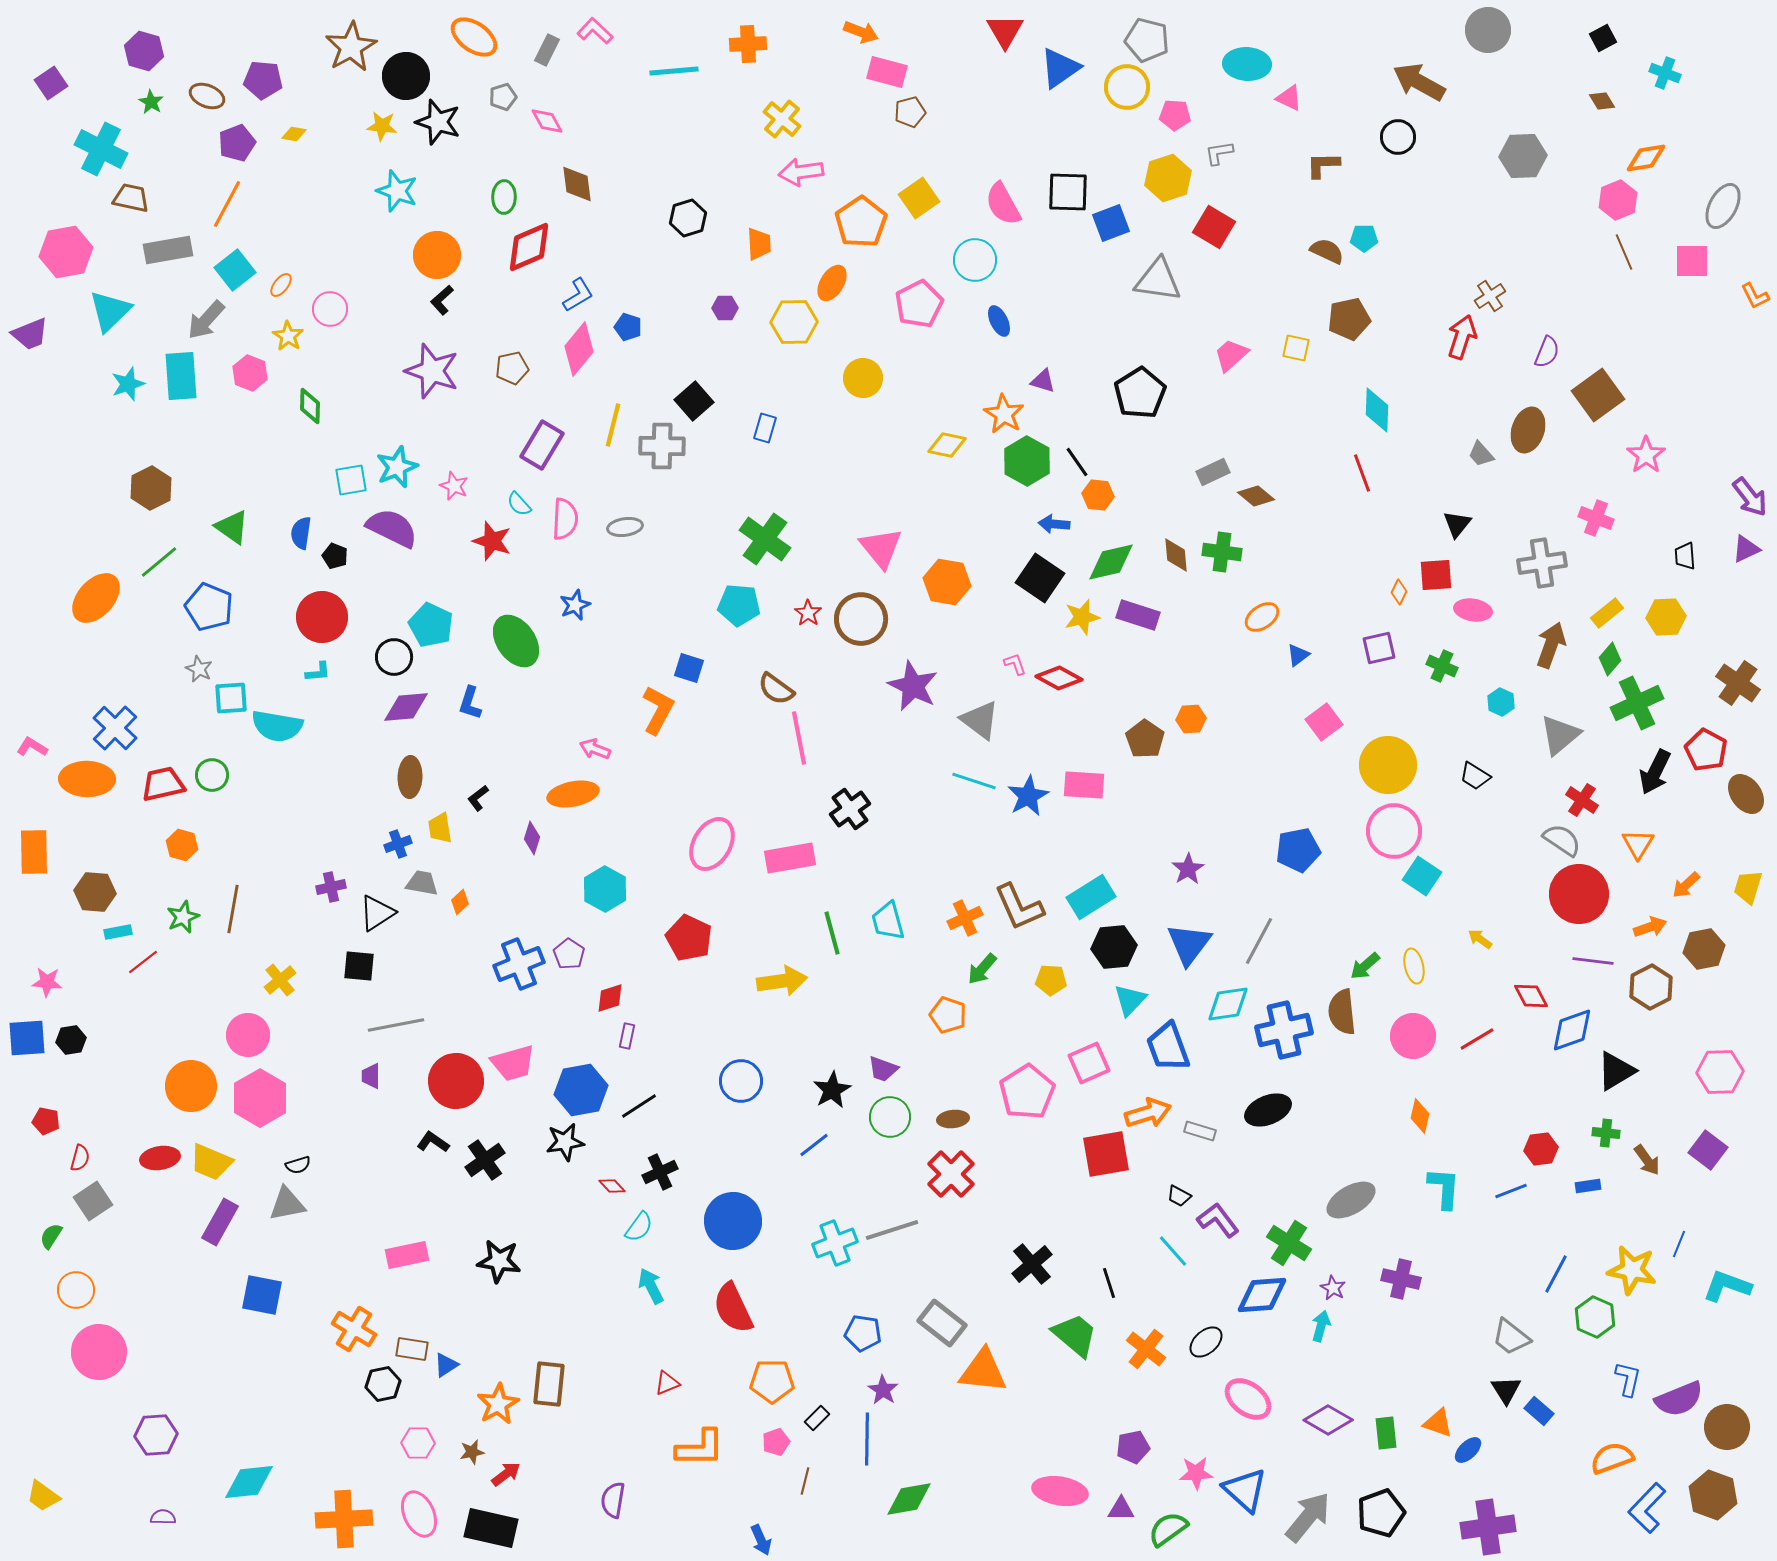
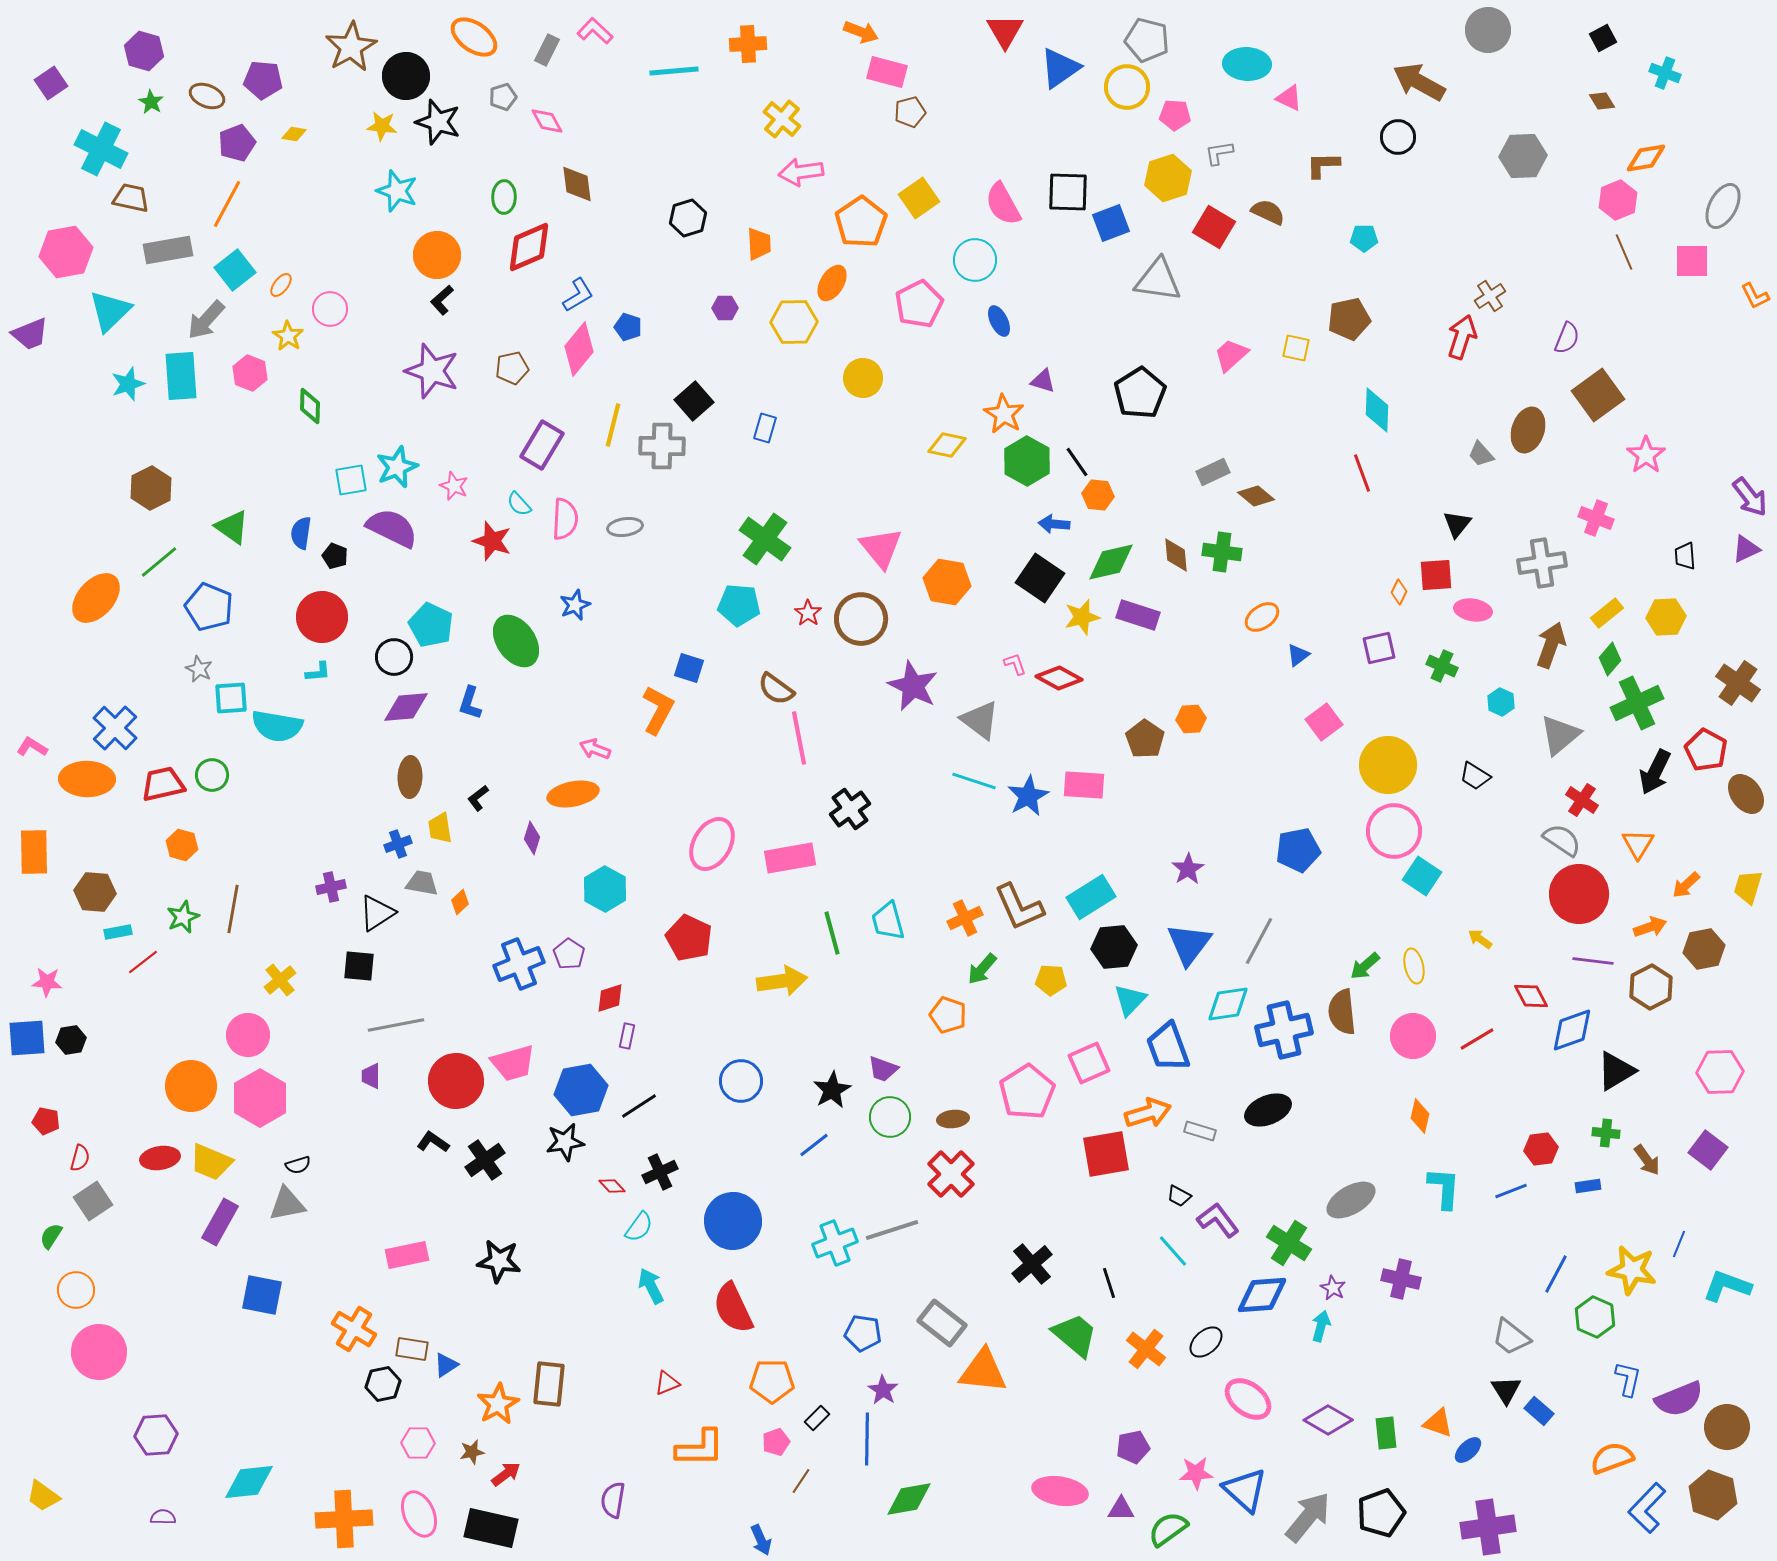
brown semicircle at (1327, 251): moved 59 px left, 39 px up
purple semicircle at (1547, 352): moved 20 px right, 14 px up
brown line at (805, 1481): moved 4 px left; rotated 20 degrees clockwise
